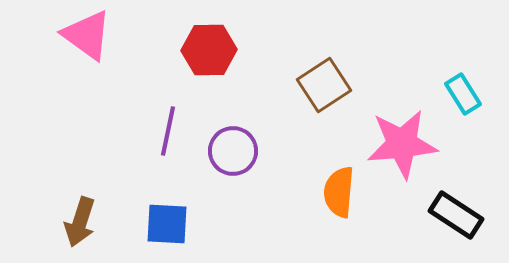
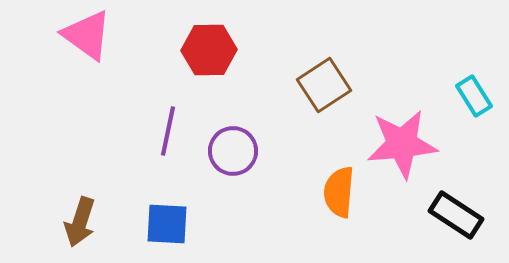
cyan rectangle: moved 11 px right, 2 px down
